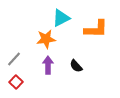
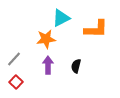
black semicircle: rotated 56 degrees clockwise
